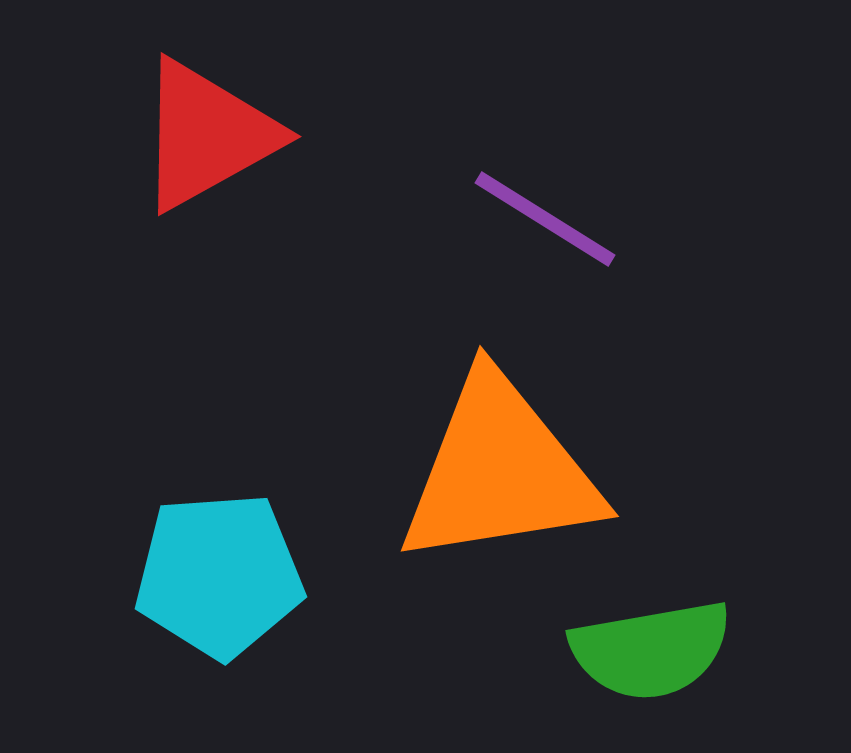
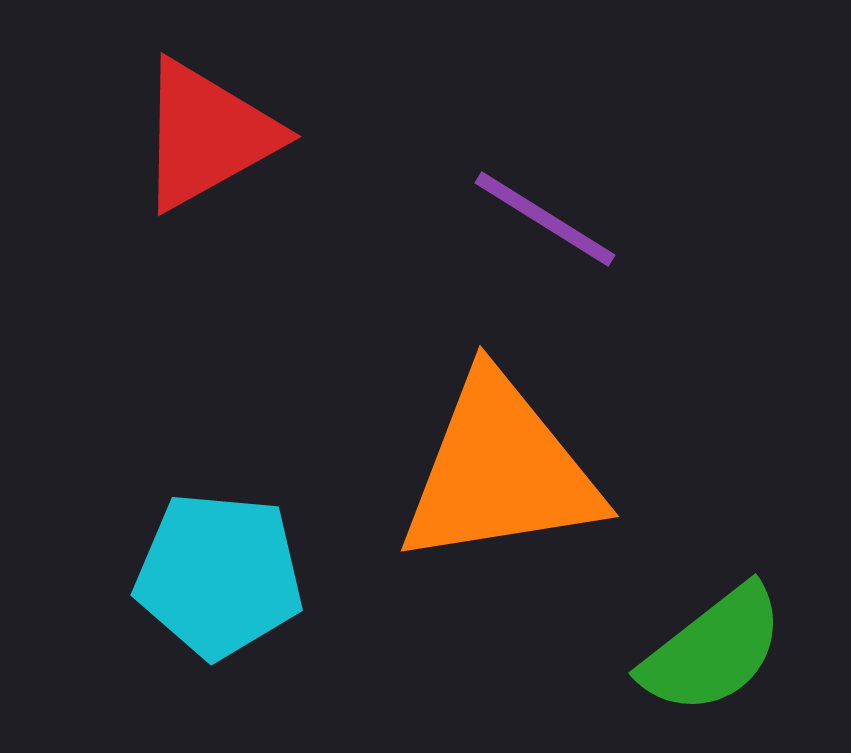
cyan pentagon: rotated 9 degrees clockwise
green semicircle: moved 62 px right; rotated 28 degrees counterclockwise
